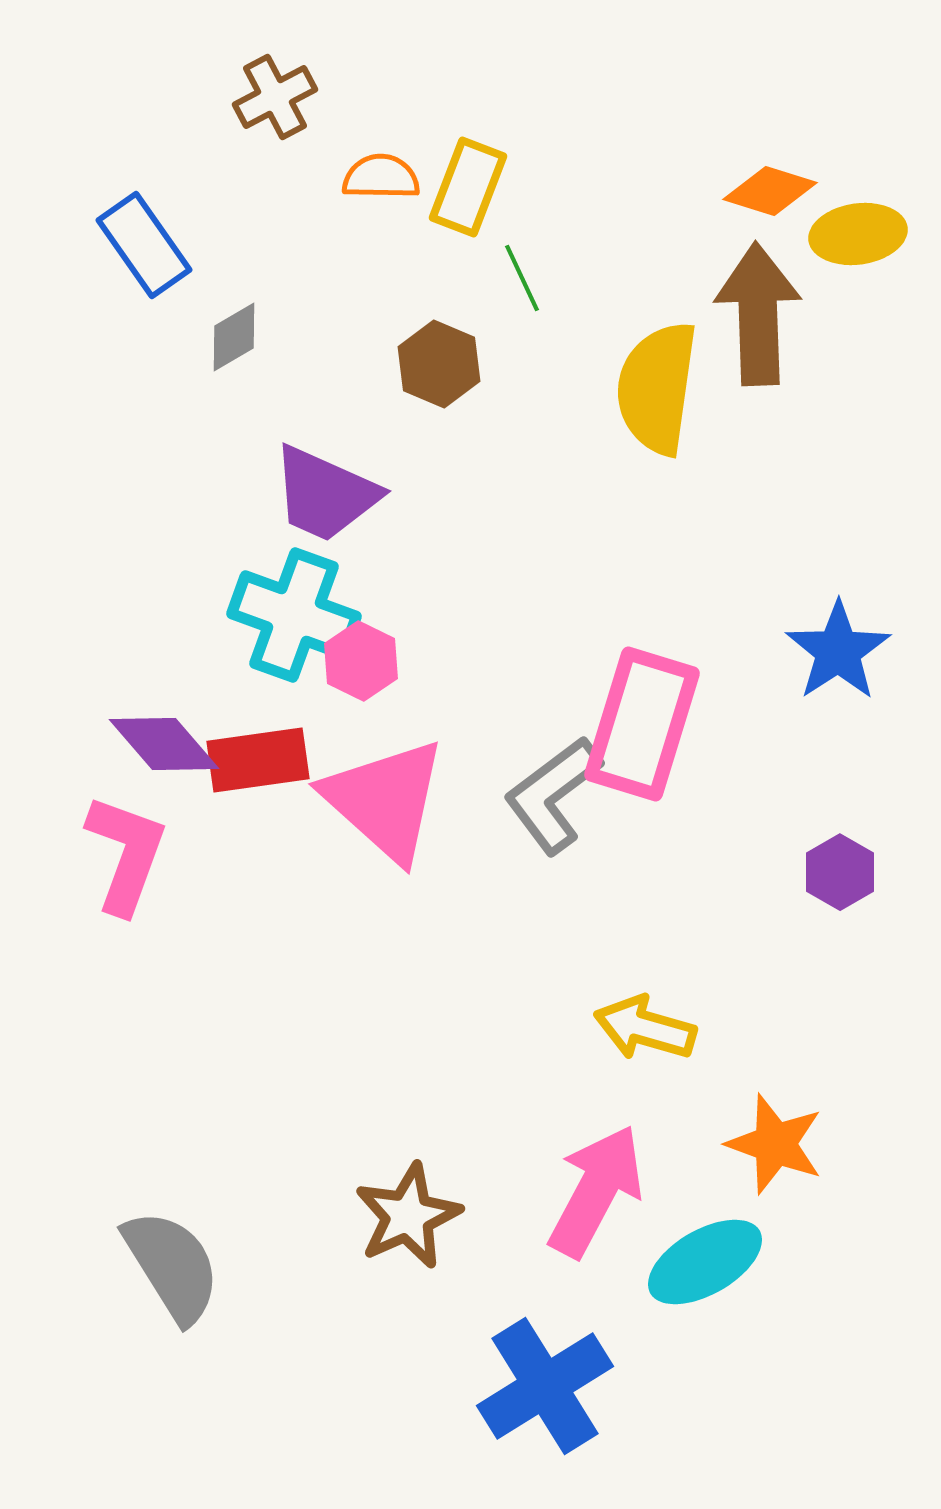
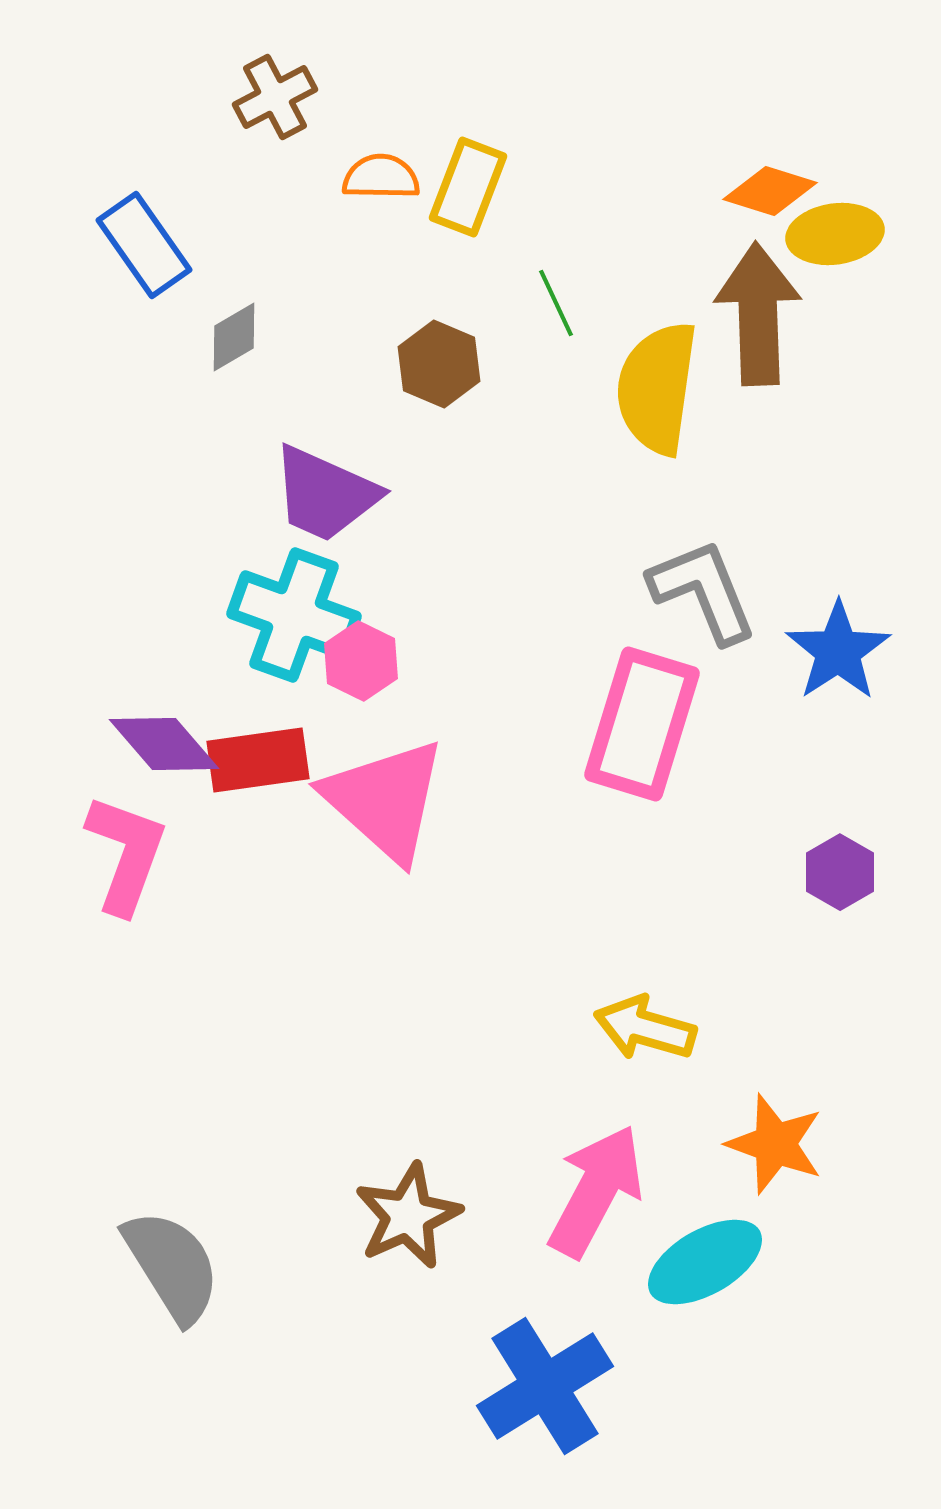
yellow ellipse: moved 23 px left
green line: moved 34 px right, 25 px down
gray L-shape: moved 150 px right, 204 px up; rotated 105 degrees clockwise
